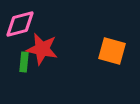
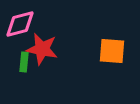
orange square: rotated 12 degrees counterclockwise
